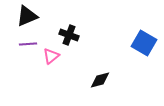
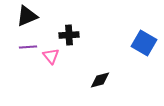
black cross: rotated 24 degrees counterclockwise
purple line: moved 3 px down
pink triangle: rotated 30 degrees counterclockwise
